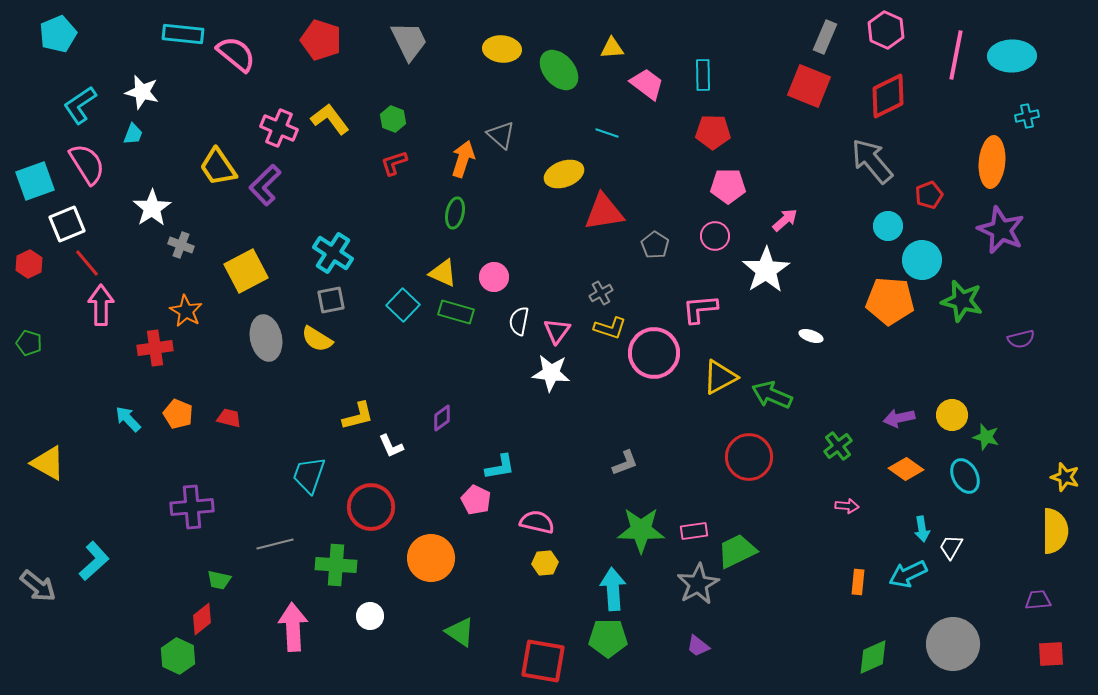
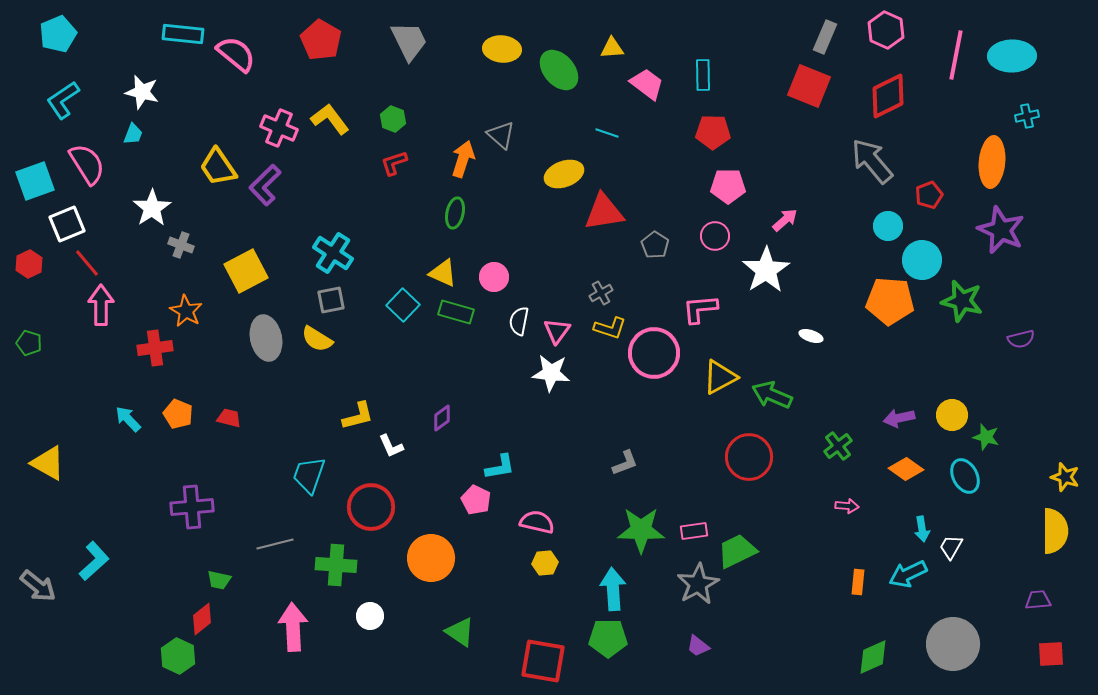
red pentagon at (321, 40): rotated 12 degrees clockwise
cyan L-shape at (80, 105): moved 17 px left, 5 px up
